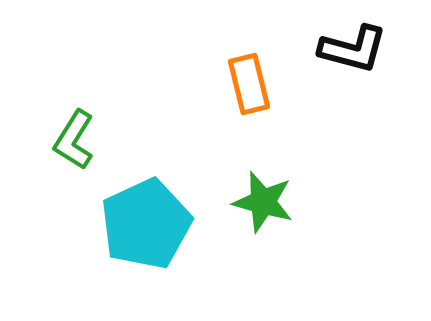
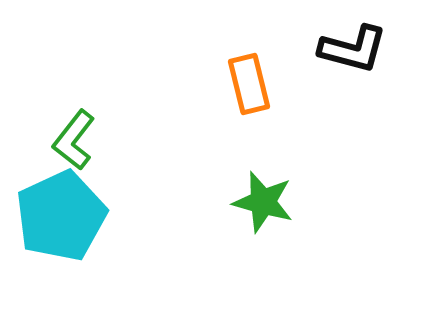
green L-shape: rotated 6 degrees clockwise
cyan pentagon: moved 85 px left, 8 px up
